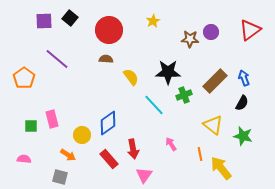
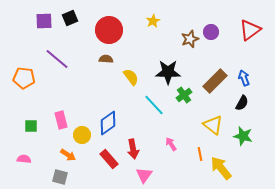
black square: rotated 28 degrees clockwise
brown star: rotated 24 degrees counterclockwise
orange pentagon: rotated 30 degrees counterclockwise
green cross: rotated 14 degrees counterclockwise
pink rectangle: moved 9 px right, 1 px down
